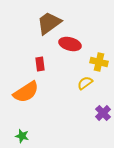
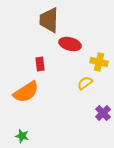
brown trapezoid: moved 3 px up; rotated 52 degrees counterclockwise
